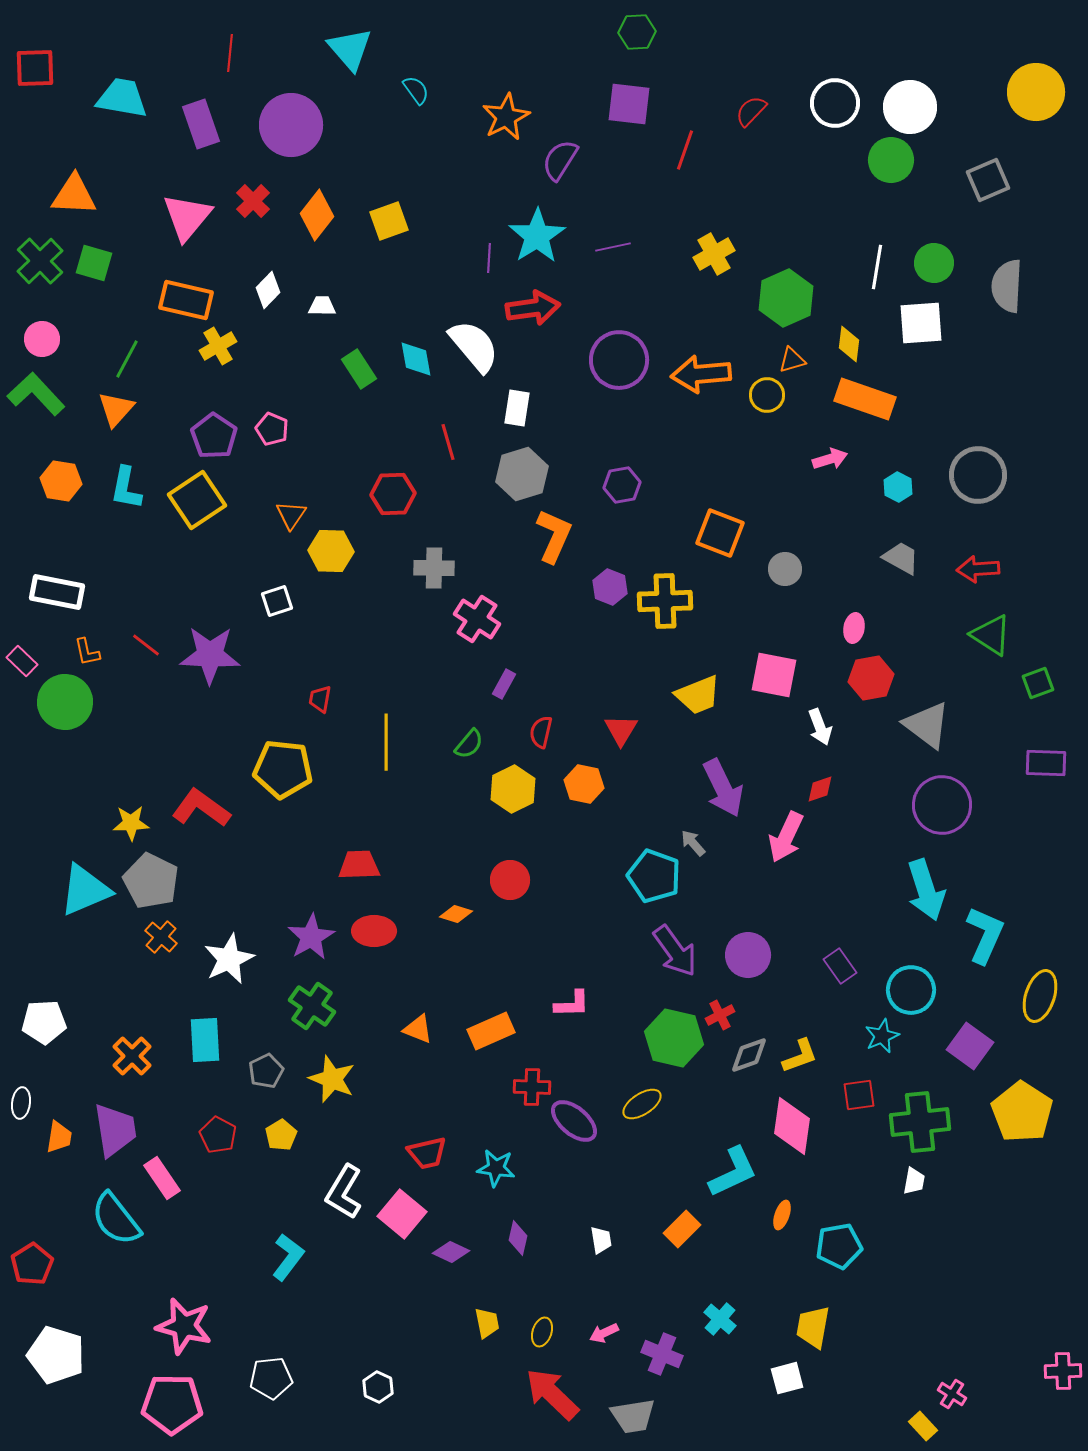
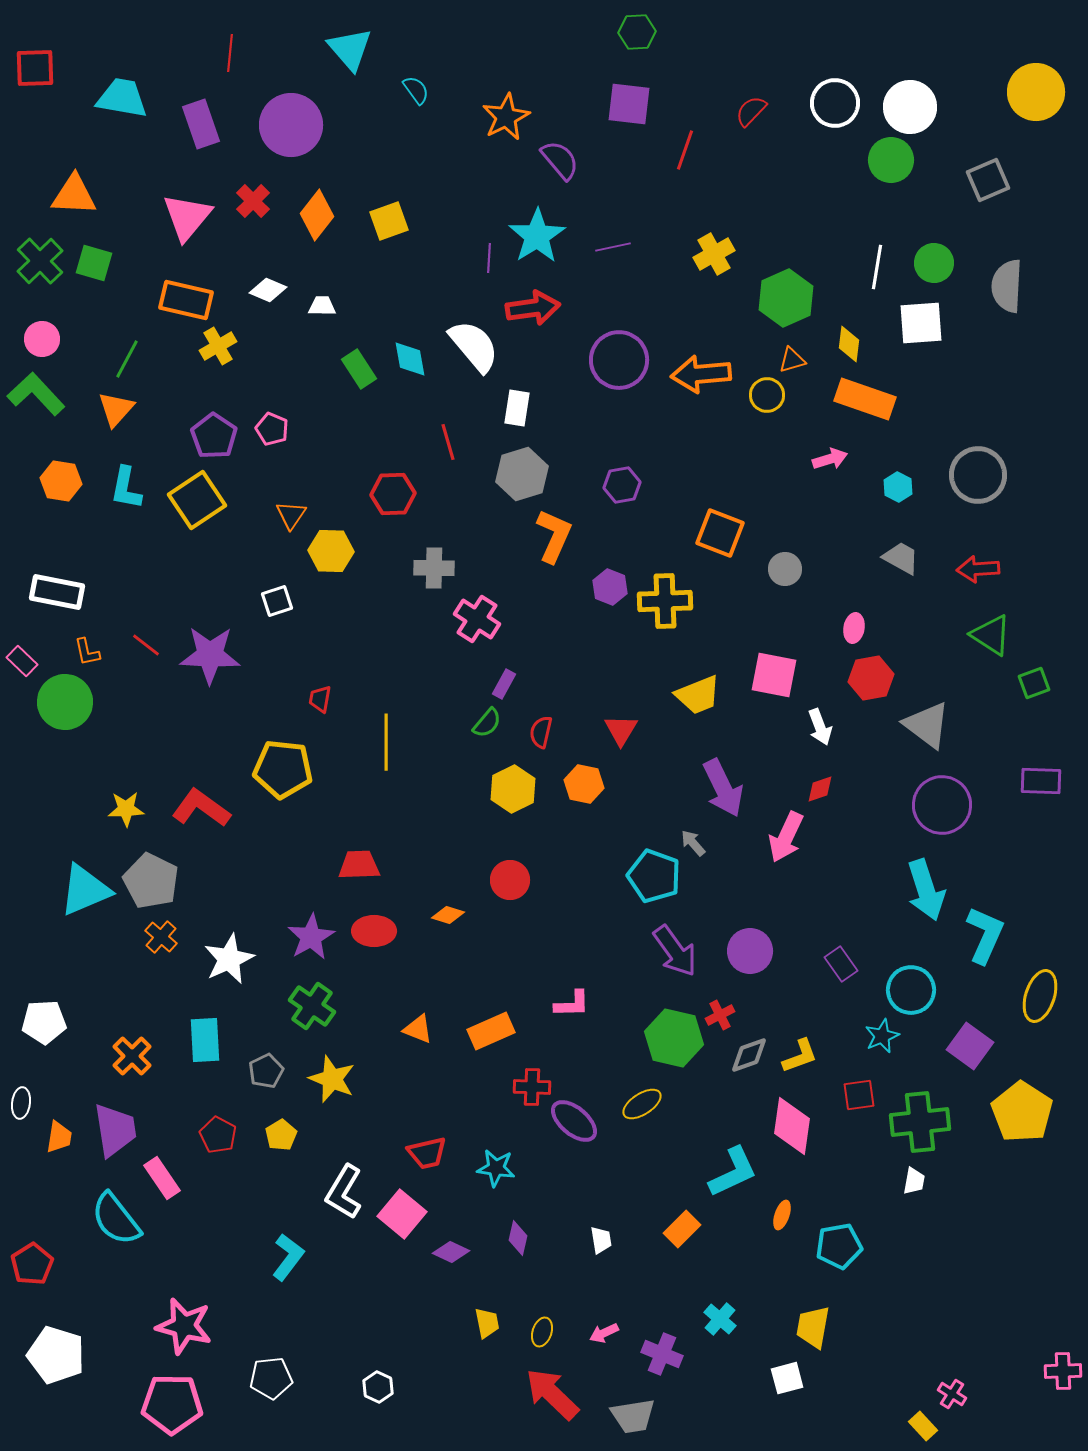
purple semicircle at (560, 160): rotated 108 degrees clockwise
white diamond at (268, 290): rotated 69 degrees clockwise
cyan diamond at (416, 359): moved 6 px left
green square at (1038, 683): moved 4 px left
green semicircle at (469, 744): moved 18 px right, 21 px up
purple rectangle at (1046, 763): moved 5 px left, 18 px down
yellow star at (131, 823): moved 5 px left, 14 px up
orange diamond at (456, 914): moved 8 px left, 1 px down
purple circle at (748, 955): moved 2 px right, 4 px up
purple rectangle at (840, 966): moved 1 px right, 2 px up
